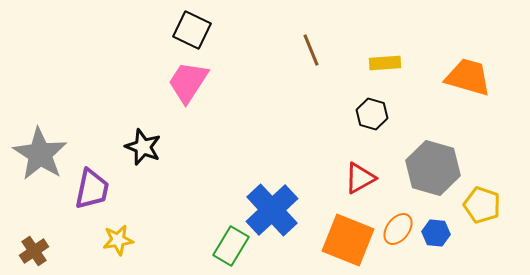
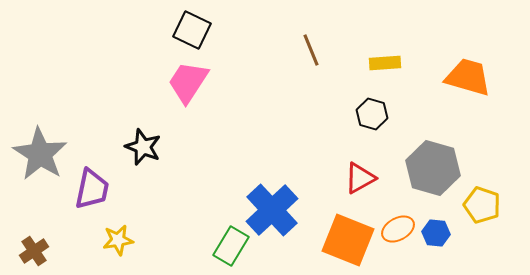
orange ellipse: rotated 24 degrees clockwise
